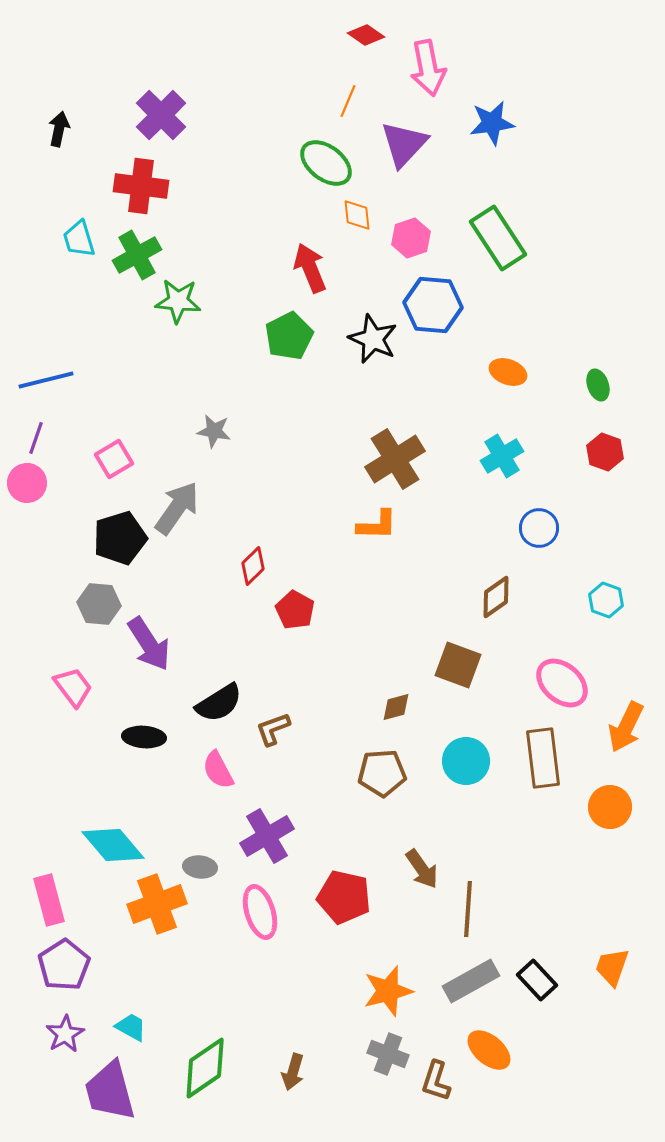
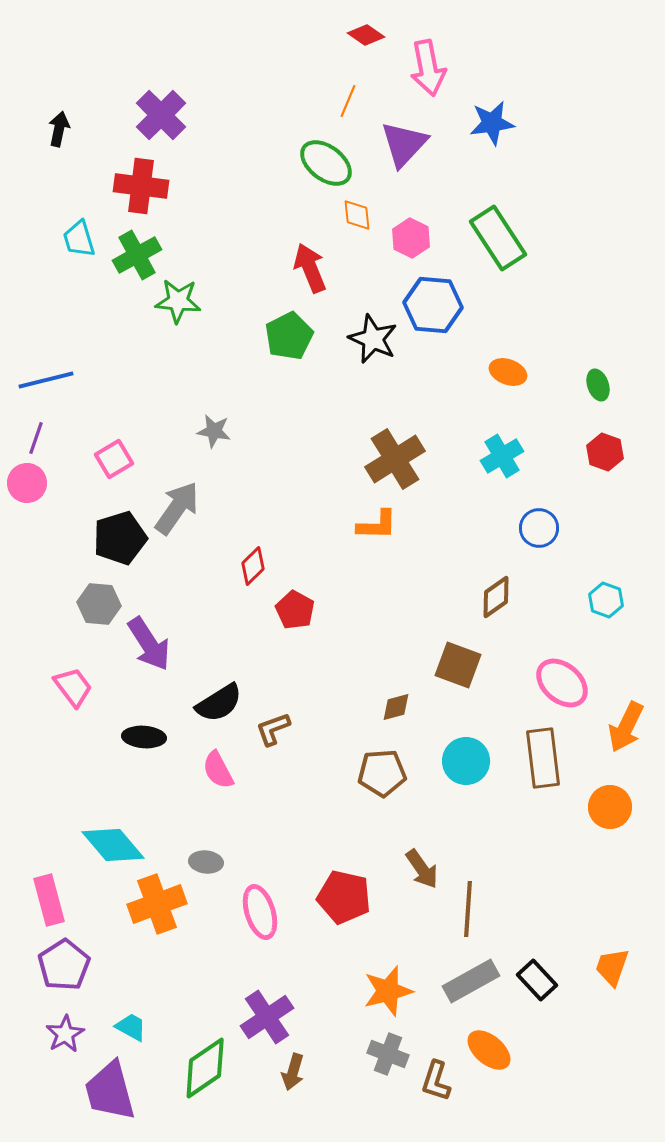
pink hexagon at (411, 238): rotated 15 degrees counterclockwise
purple cross at (267, 836): moved 181 px down; rotated 4 degrees counterclockwise
gray ellipse at (200, 867): moved 6 px right, 5 px up
